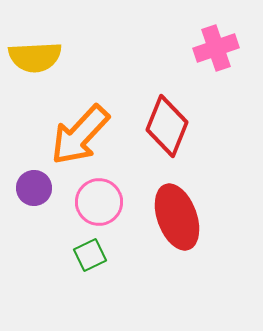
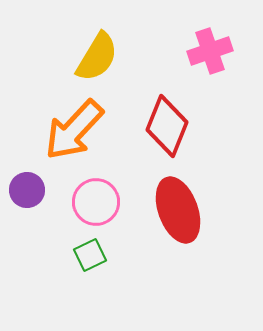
pink cross: moved 6 px left, 3 px down
yellow semicircle: moved 62 px right; rotated 56 degrees counterclockwise
orange arrow: moved 6 px left, 5 px up
purple circle: moved 7 px left, 2 px down
pink circle: moved 3 px left
red ellipse: moved 1 px right, 7 px up
